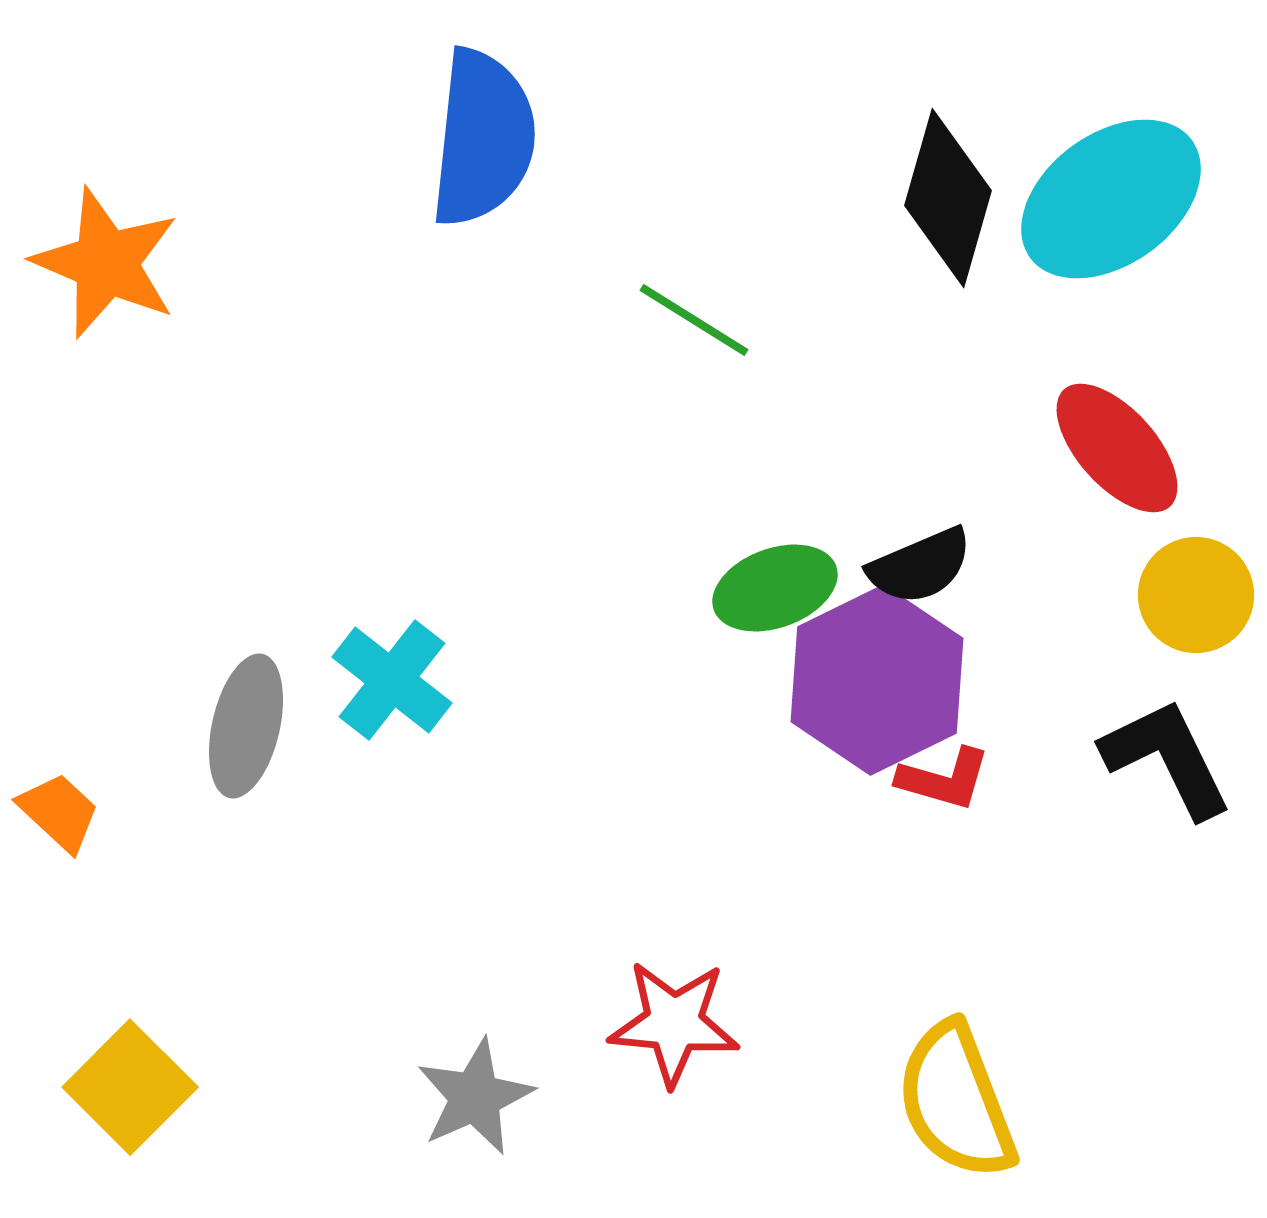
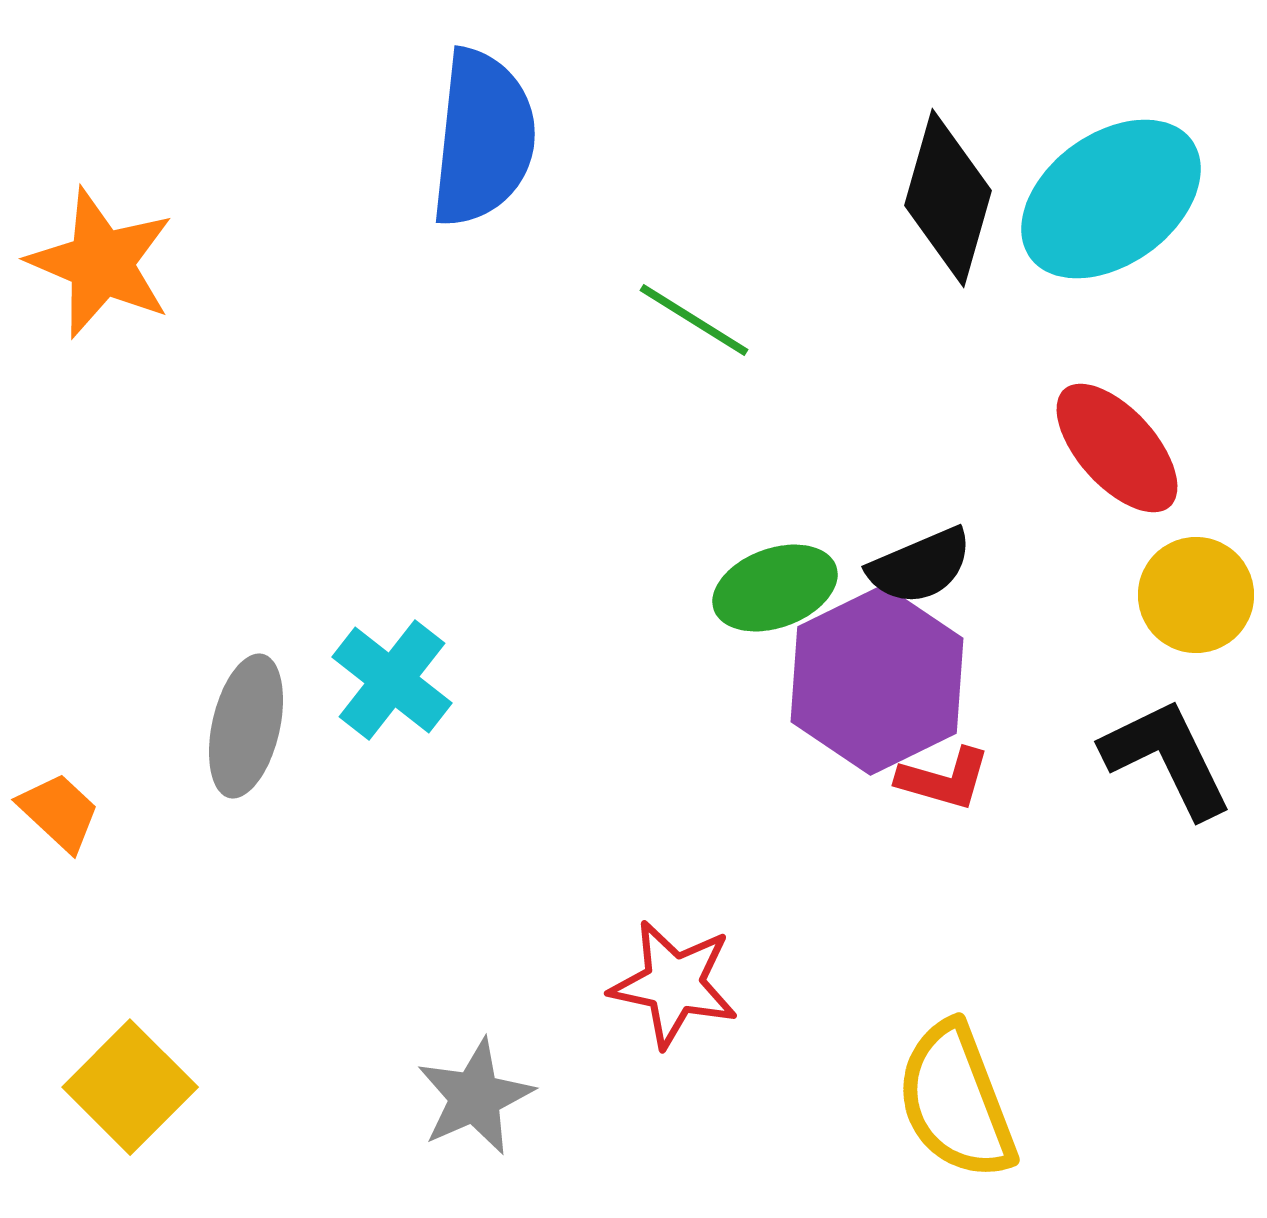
orange star: moved 5 px left
red star: moved 39 px up; rotated 7 degrees clockwise
